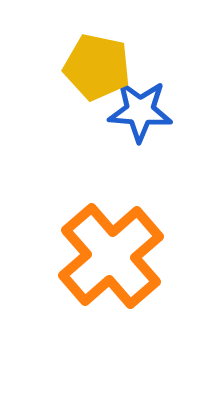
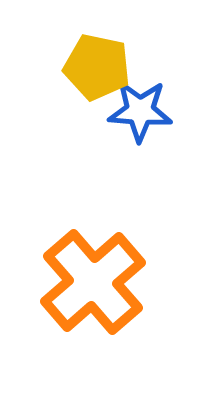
orange cross: moved 18 px left, 26 px down
